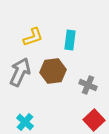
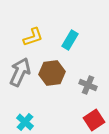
cyan rectangle: rotated 24 degrees clockwise
brown hexagon: moved 1 px left, 2 px down
red square: rotated 10 degrees clockwise
